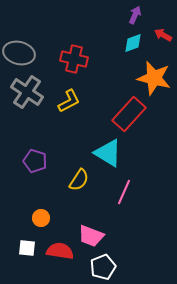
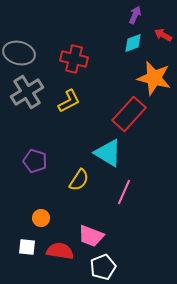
gray cross: rotated 24 degrees clockwise
white square: moved 1 px up
